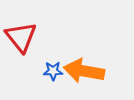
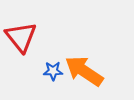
orange arrow: rotated 24 degrees clockwise
